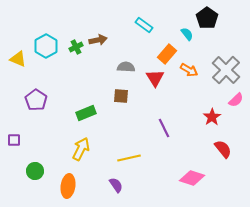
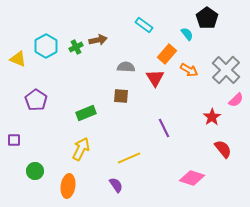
yellow line: rotated 10 degrees counterclockwise
